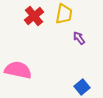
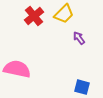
yellow trapezoid: rotated 35 degrees clockwise
pink semicircle: moved 1 px left, 1 px up
blue square: rotated 35 degrees counterclockwise
